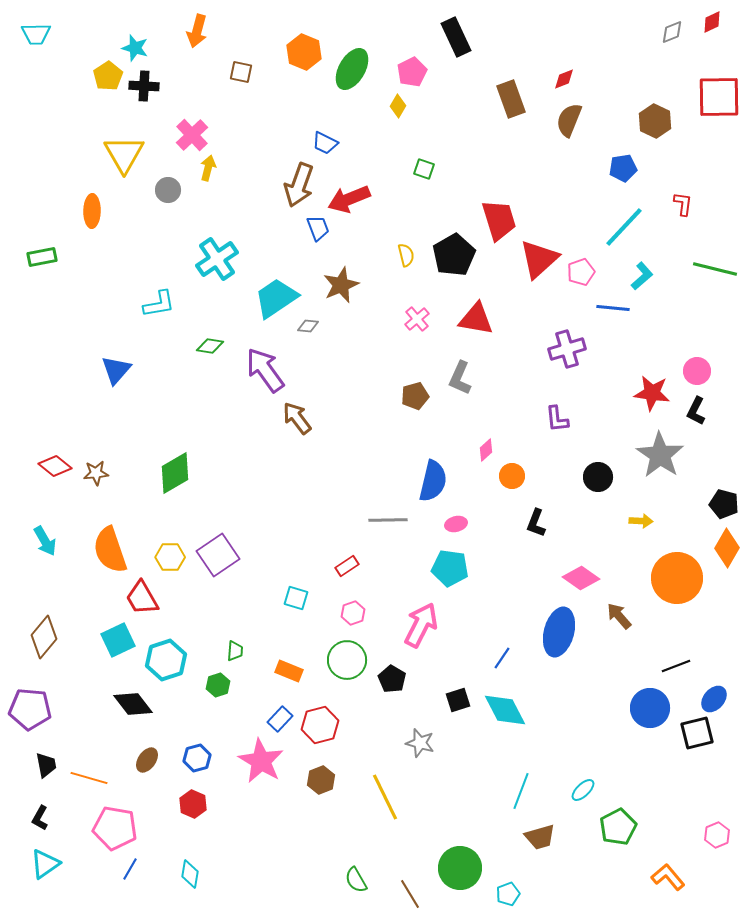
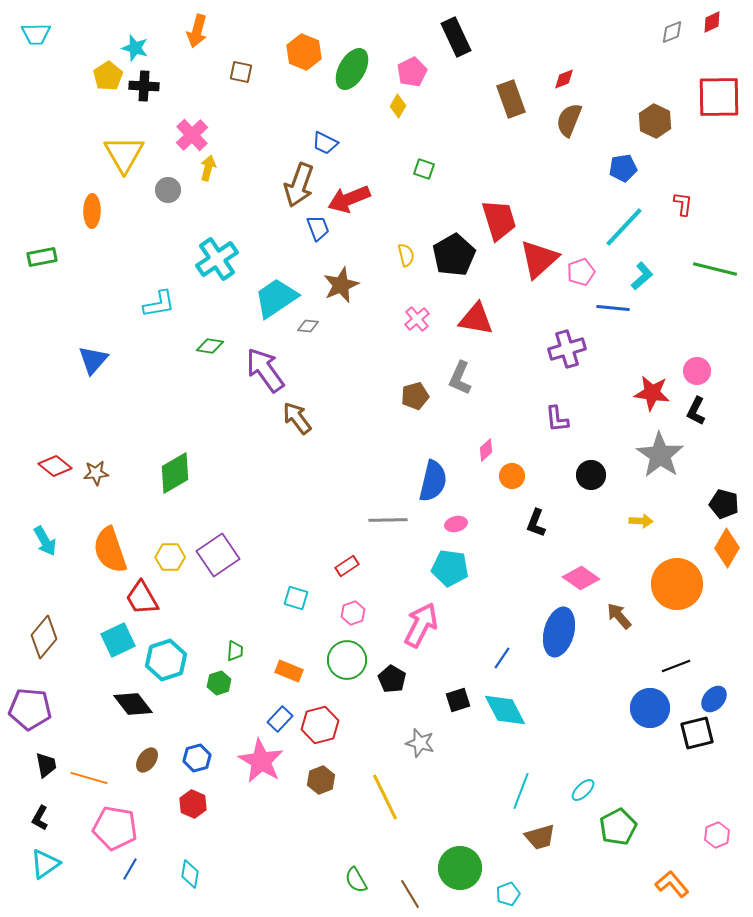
blue triangle at (116, 370): moved 23 px left, 10 px up
black circle at (598, 477): moved 7 px left, 2 px up
orange circle at (677, 578): moved 6 px down
green hexagon at (218, 685): moved 1 px right, 2 px up
orange L-shape at (668, 877): moved 4 px right, 7 px down
